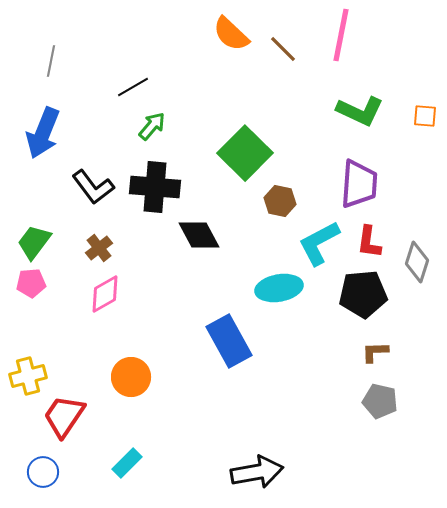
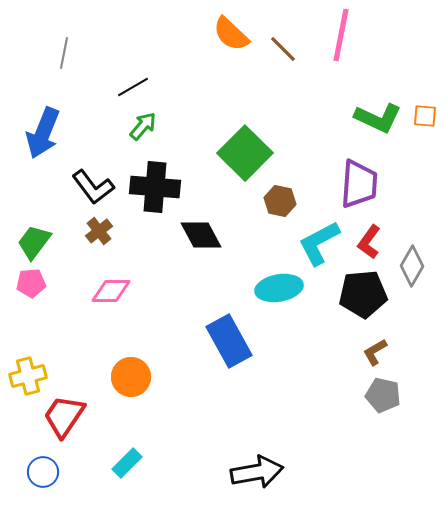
gray line: moved 13 px right, 8 px up
green L-shape: moved 18 px right, 7 px down
green arrow: moved 9 px left
black diamond: moved 2 px right
red L-shape: rotated 28 degrees clockwise
brown cross: moved 17 px up
gray diamond: moved 5 px left, 4 px down; rotated 12 degrees clockwise
pink diamond: moved 6 px right, 3 px up; rotated 30 degrees clockwise
brown L-shape: rotated 28 degrees counterclockwise
gray pentagon: moved 3 px right, 6 px up
